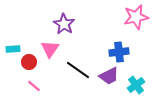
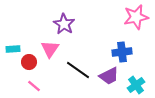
blue cross: moved 3 px right
